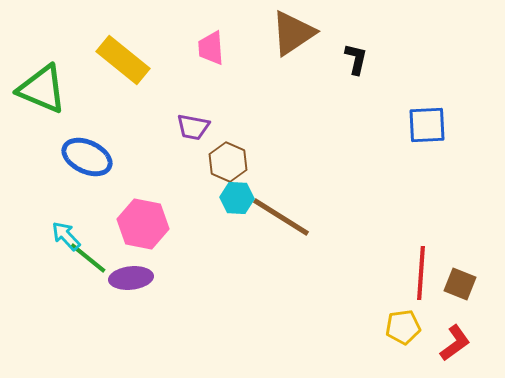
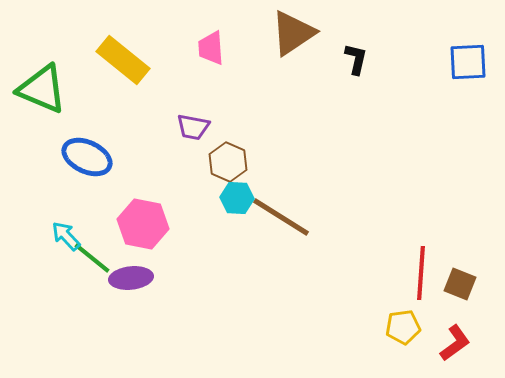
blue square: moved 41 px right, 63 px up
green line: moved 4 px right
